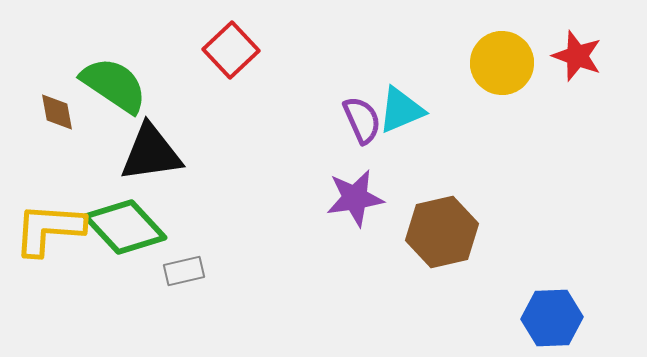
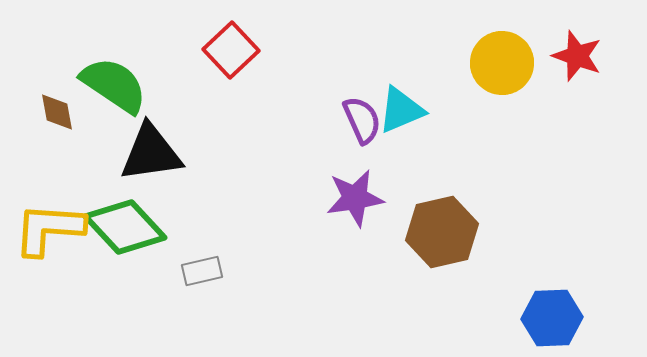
gray rectangle: moved 18 px right
